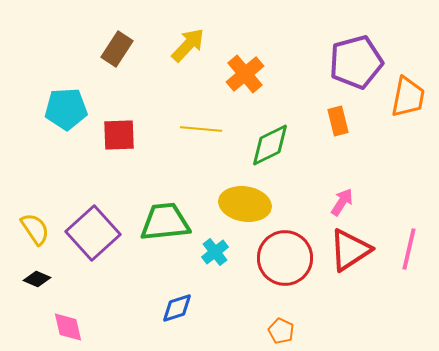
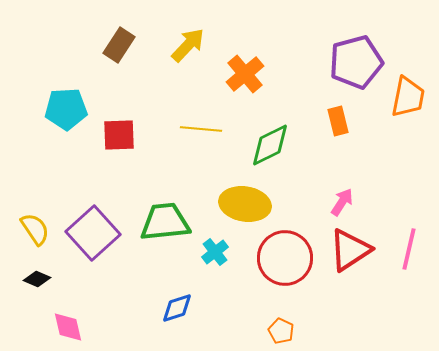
brown rectangle: moved 2 px right, 4 px up
